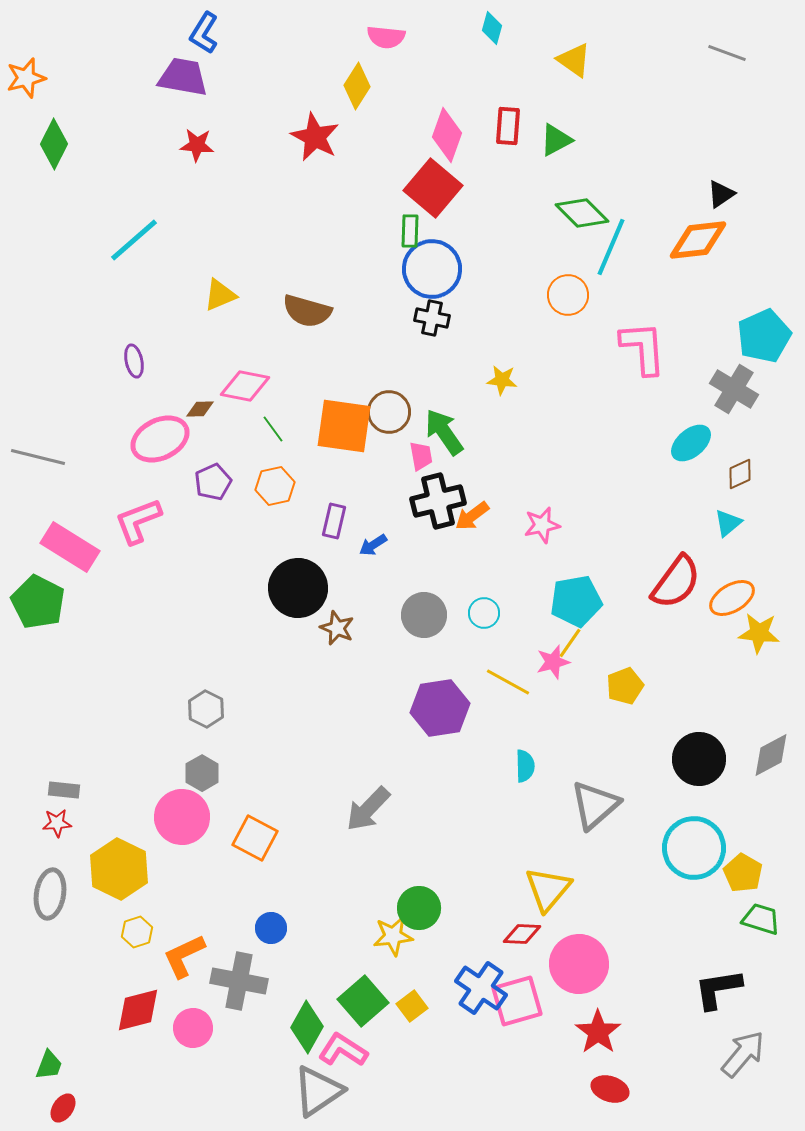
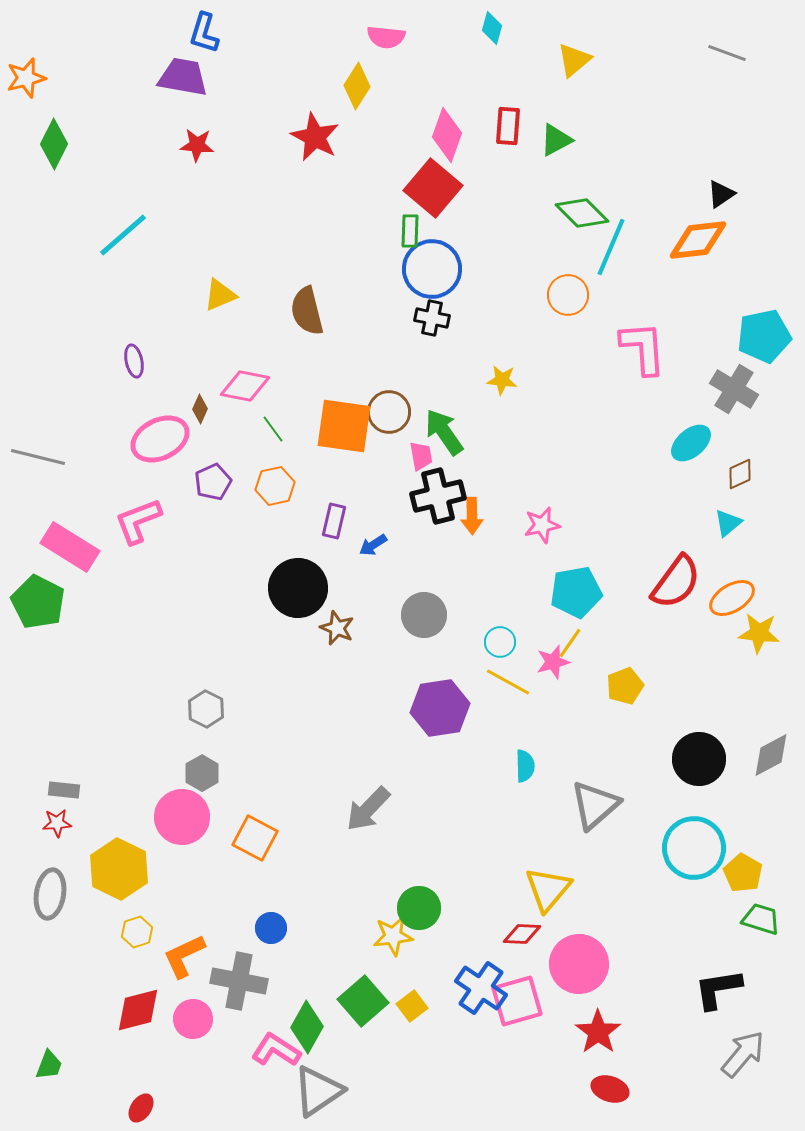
blue L-shape at (204, 33): rotated 15 degrees counterclockwise
yellow triangle at (574, 60): rotated 45 degrees clockwise
cyan line at (134, 240): moved 11 px left, 5 px up
brown semicircle at (307, 311): rotated 60 degrees clockwise
cyan pentagon at (764, 336): rotated 12 degrees clockwise
brown diamond at (200, 409): rotated 64 degrees counterclockwise
black cross at (438, 501): moved 5 px up
orange arrow at (472, 516): rotated 54 degrees counterclockwise
cyan pentagon at (576, 601): moved 9 px up
cyan circle at (484, 613): moved 16 px right, 29 px down
pink circle at (193, 1028): moved 9 px up
pink L-shape at (343, 1050): moved 67 px left
red ellipse at (63, 1108): moved 78 px right
